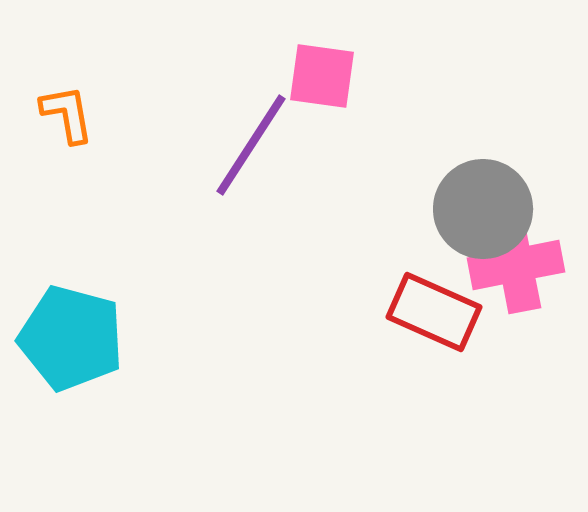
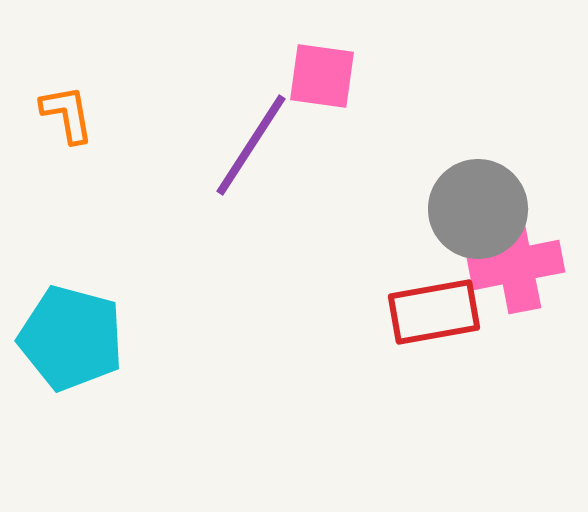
gray circle: moved 5 px left
red rectangle: rotated 34 degrees counterclockwise
